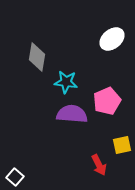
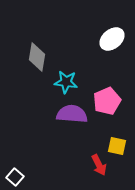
yellow square: moved 5 px left, 1 px down; rotated 24 degrees clockwise
